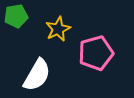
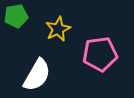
pink pentagon: moved 4 px right, 1 px down; rotated 8 degrees clockwise
